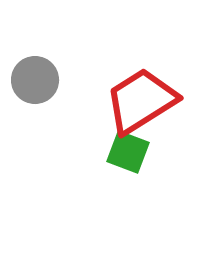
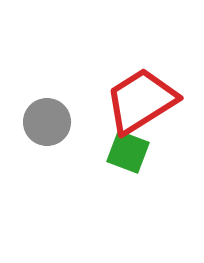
gray circle: moved 12 px right, 42 px down
